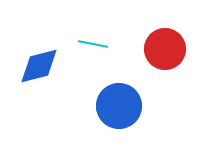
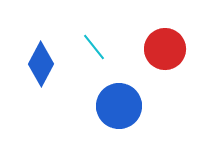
cyan line: moved 1 px right, 3 px down; rotated 40 degrees clockwise
blue diamond: moved 2 px right, 2 px up; rotated 48 degrees counterclockwise
